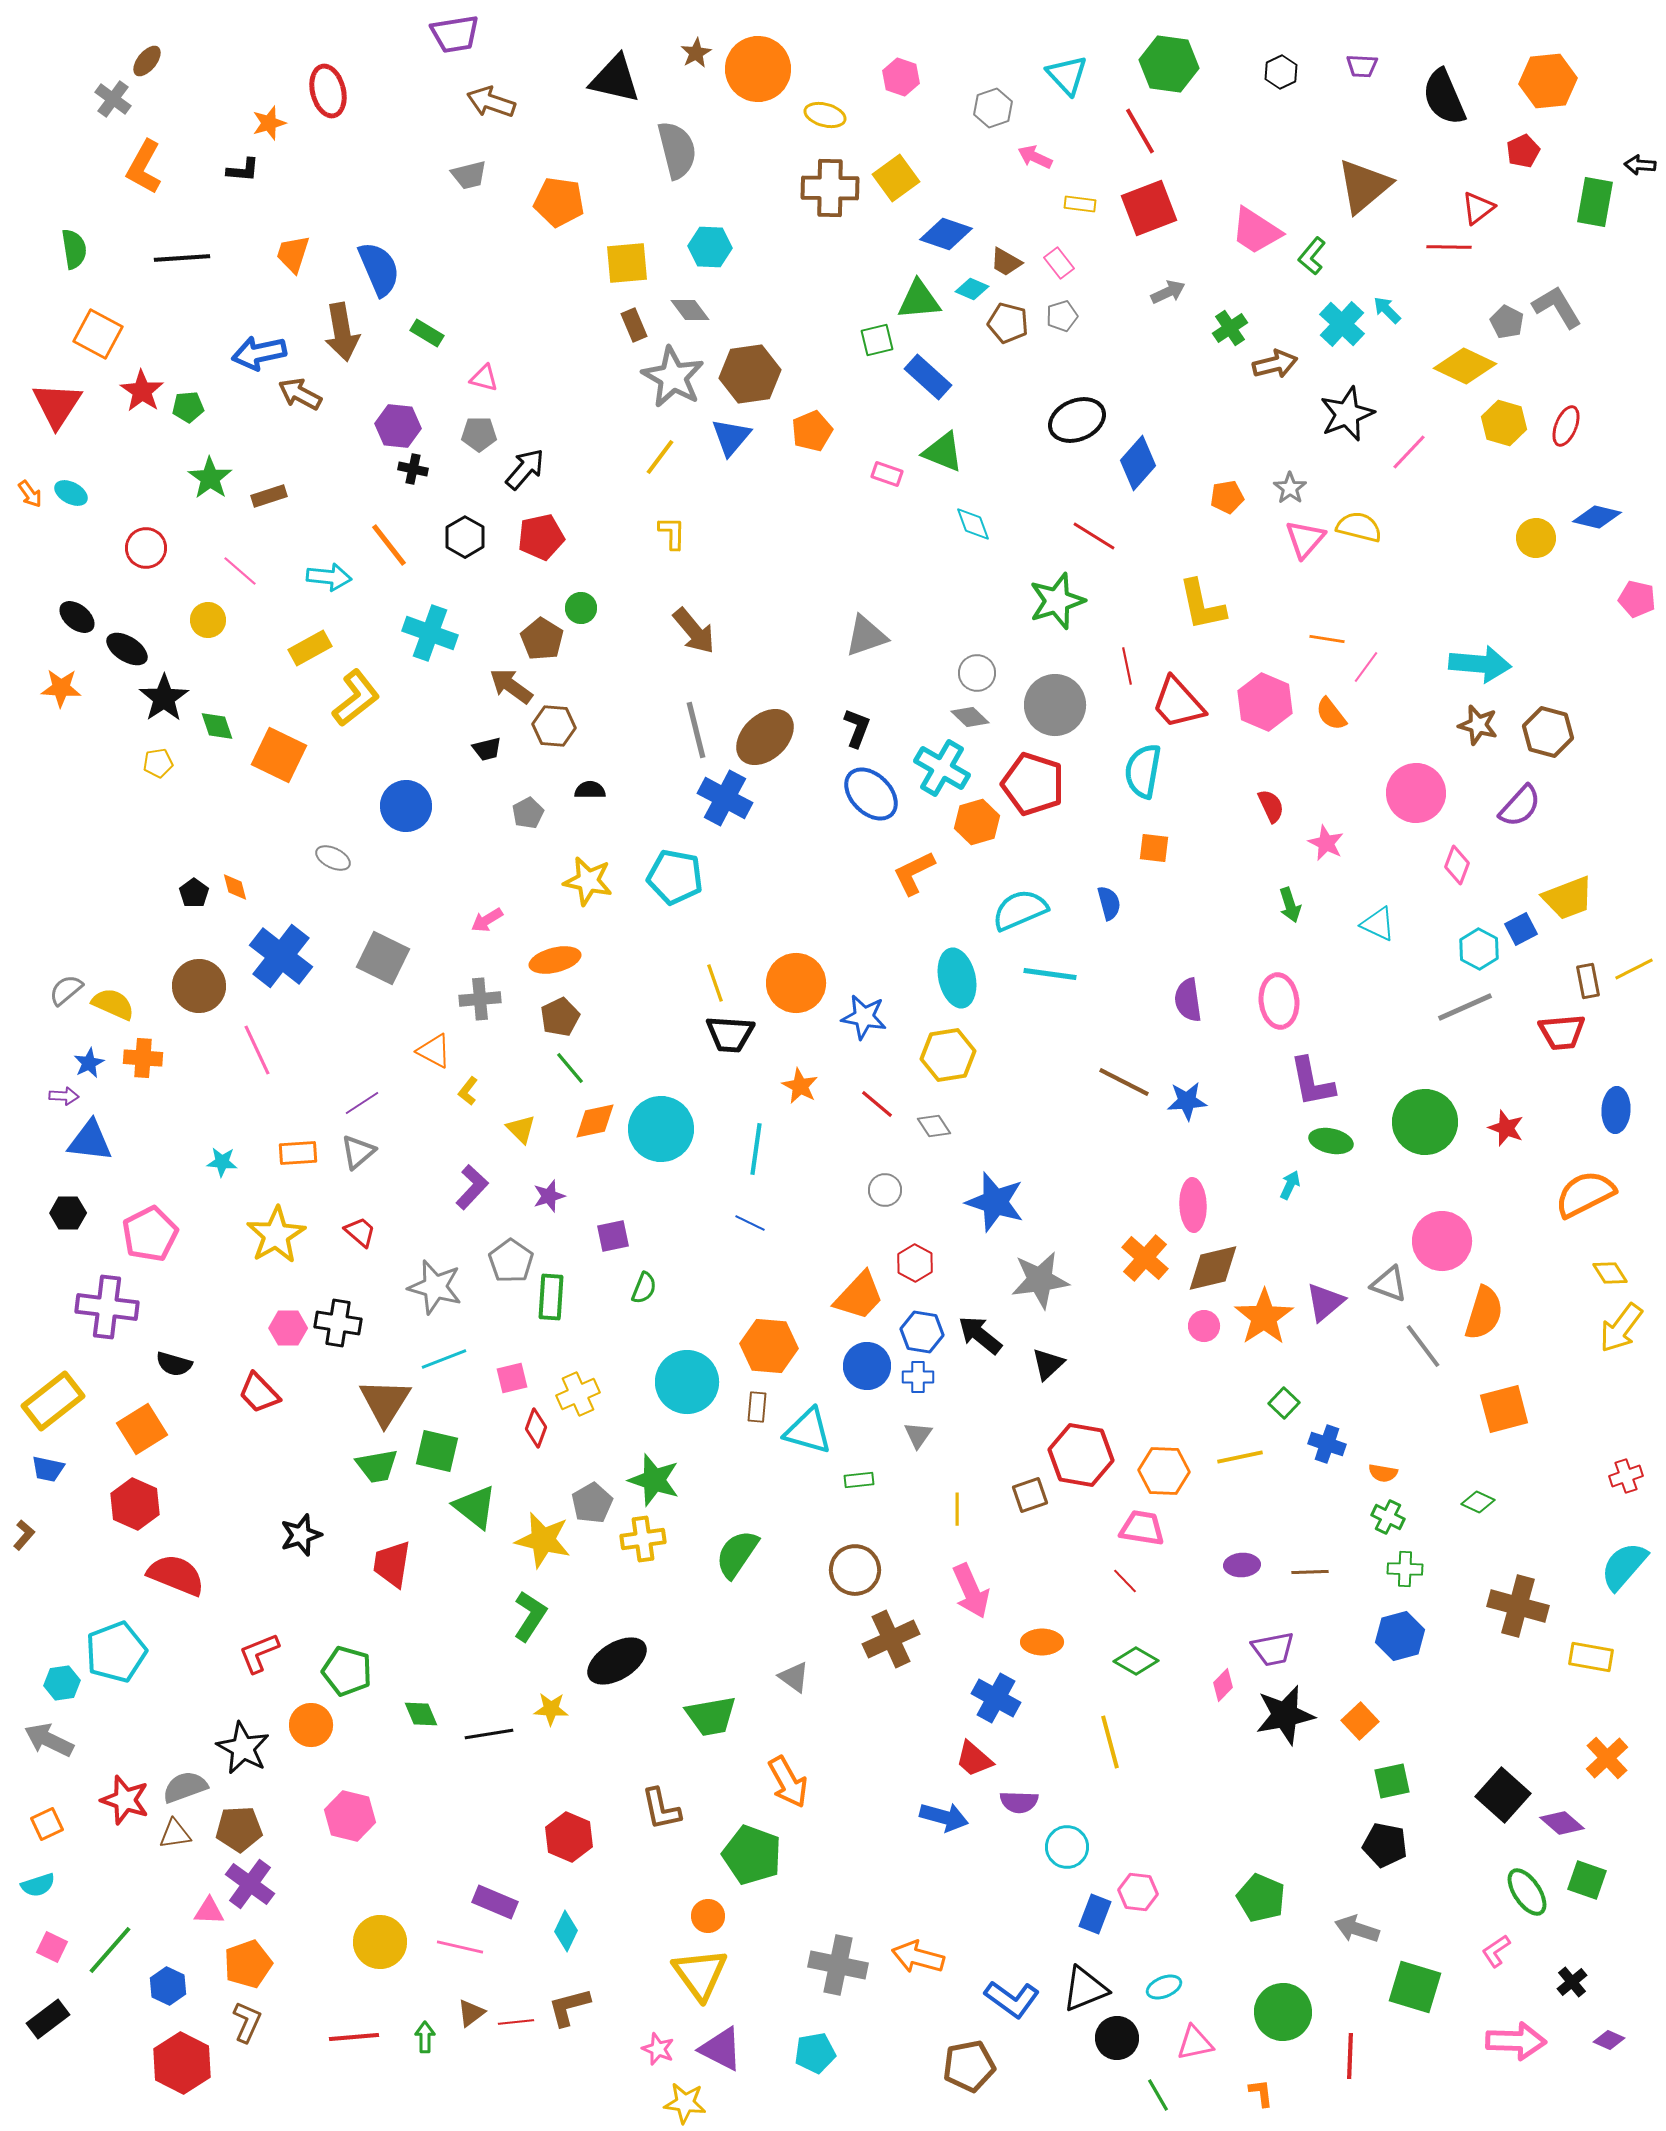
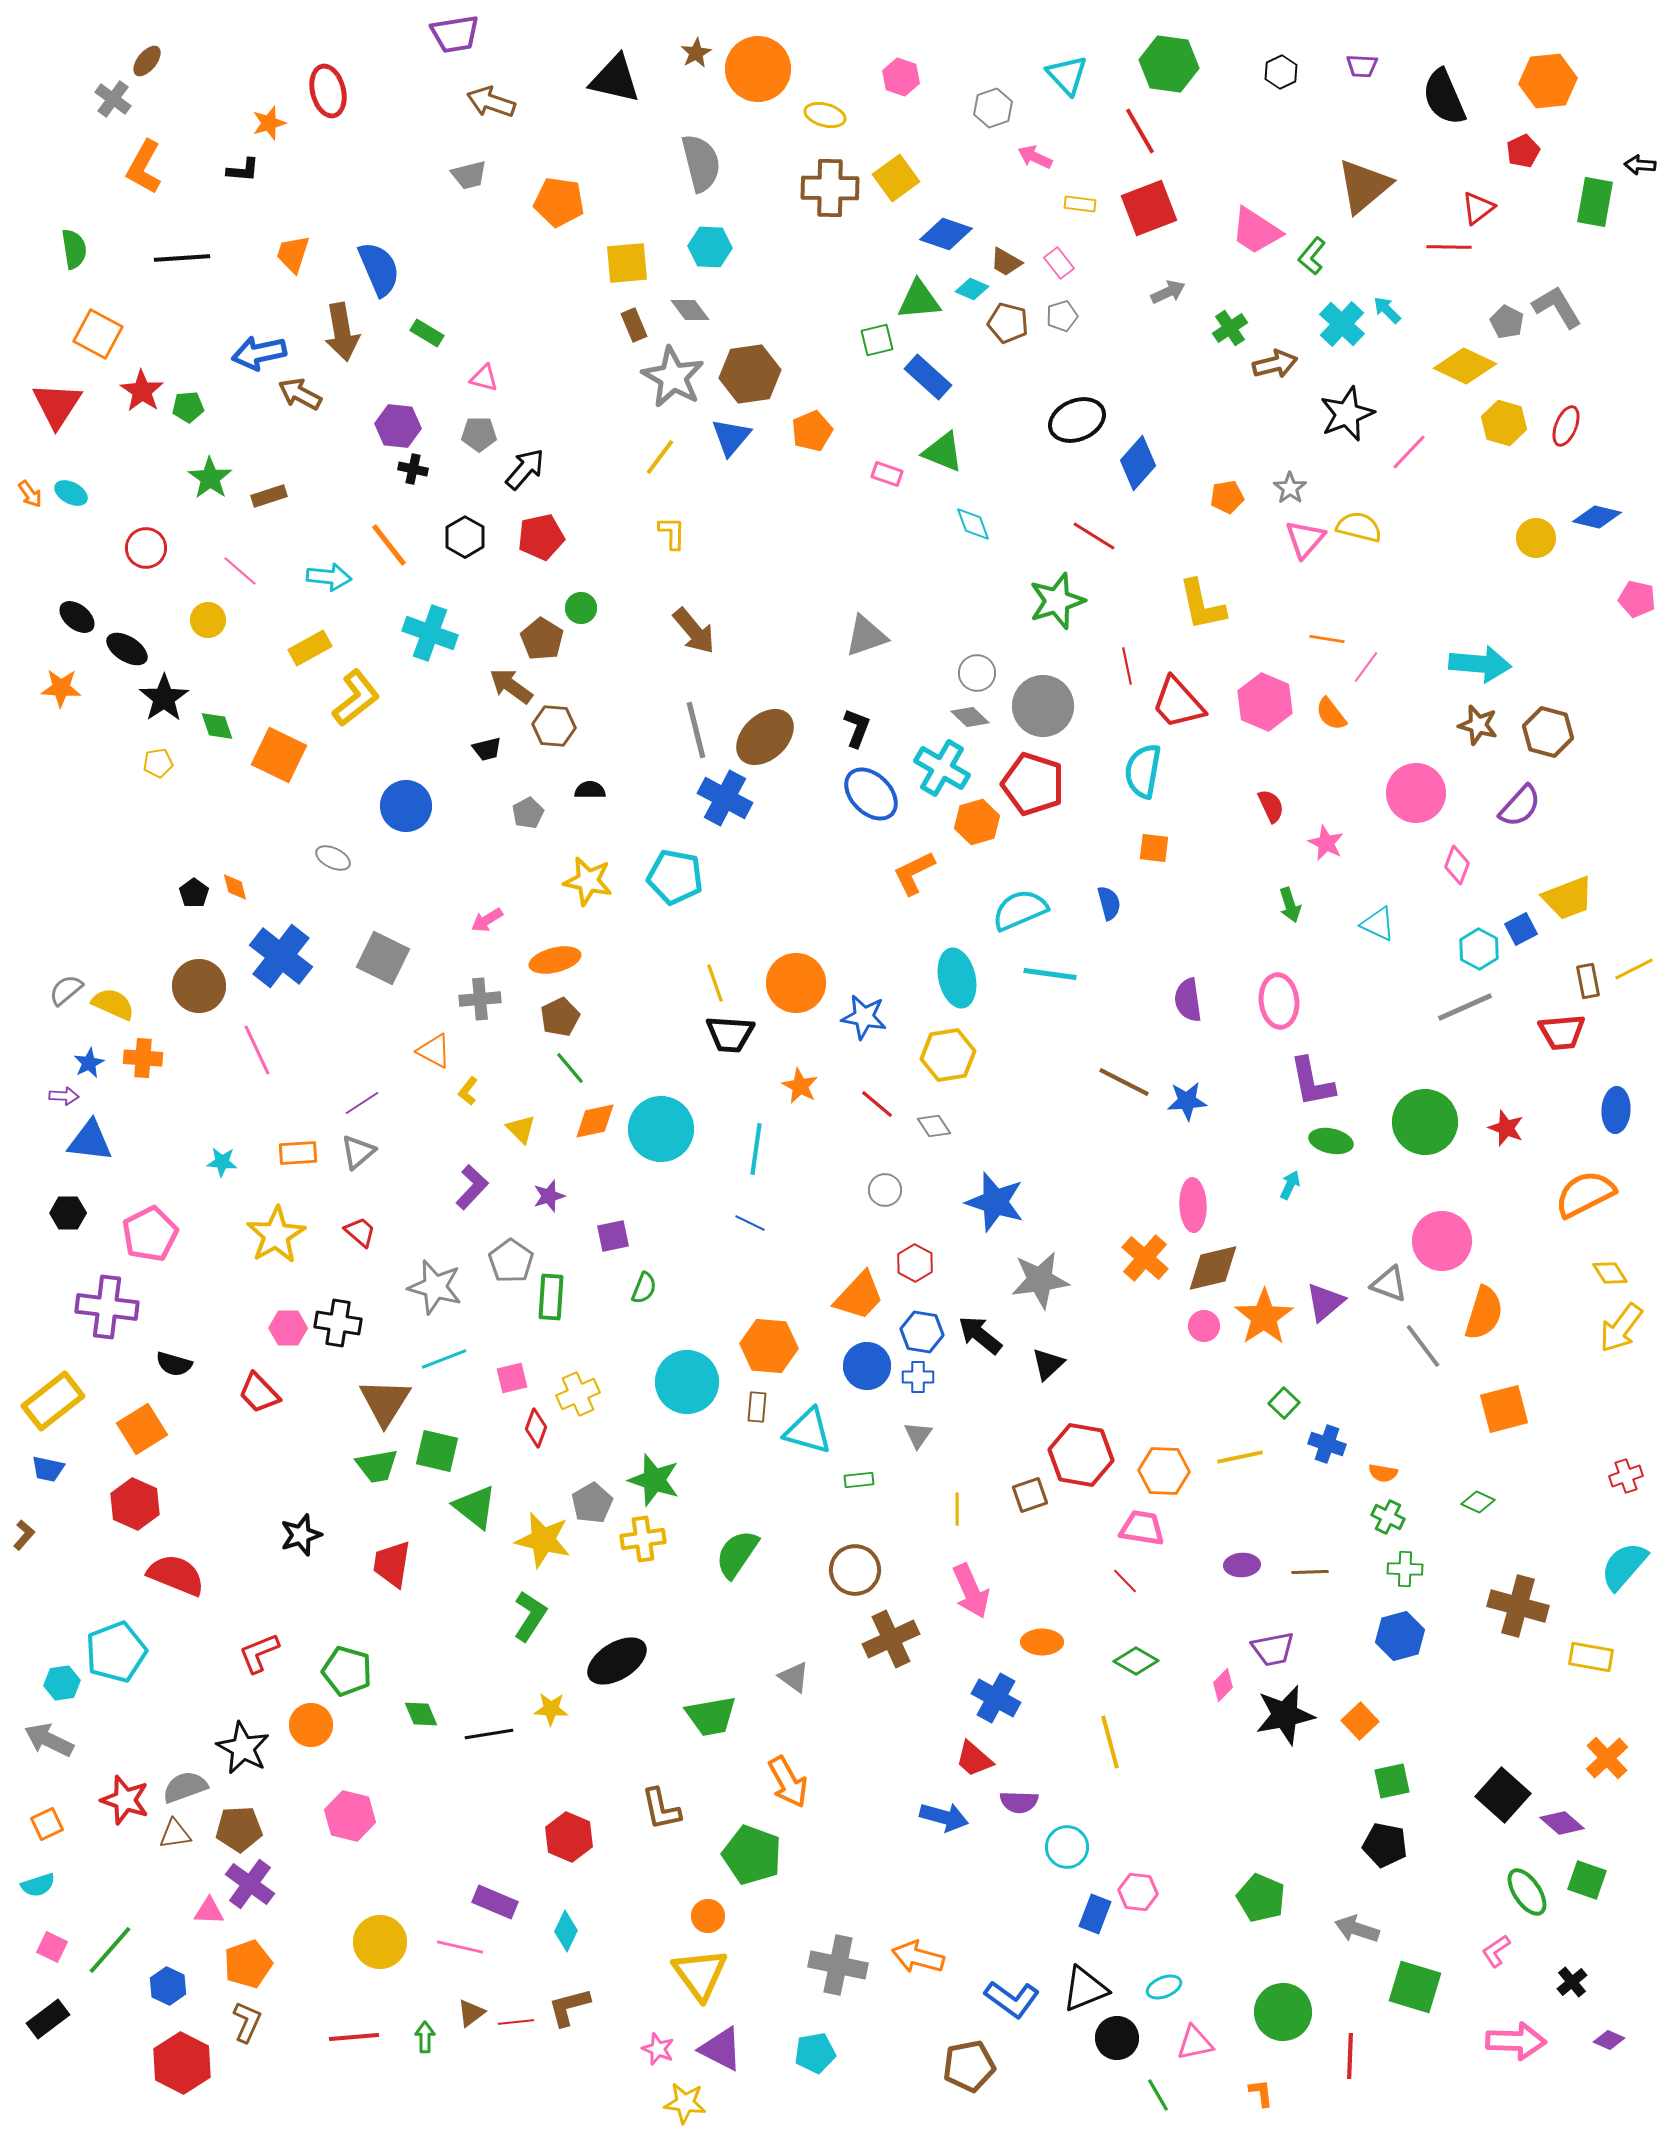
gray semicircle at (677, 150): moved 24 px right, 13 px down
gray circle at (1055, 705): moved 12 px left, 1 px down
